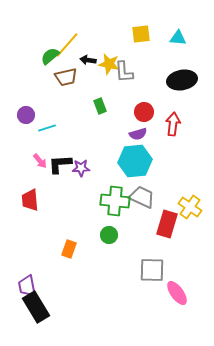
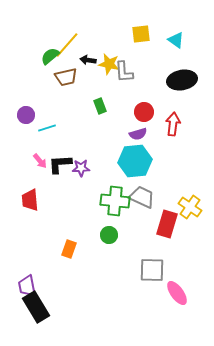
cyan triangle: moved 2 px left, 2 px down; rotated 30 degrees clockwise
